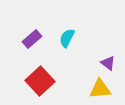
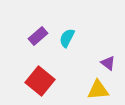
purple rectangle: moved 6 px right, 3 px up
red square: rotated 8 degrees counterclockwise
yellow triangle: moved 2 px left, 1 px down
